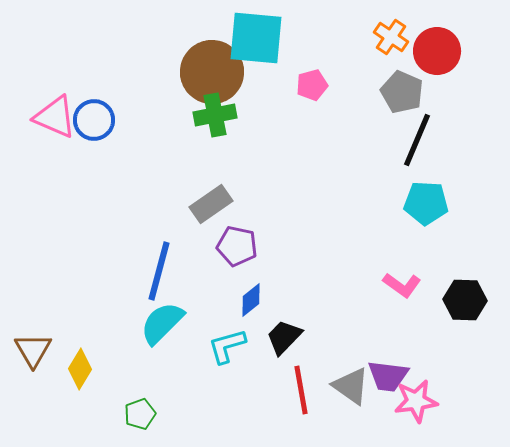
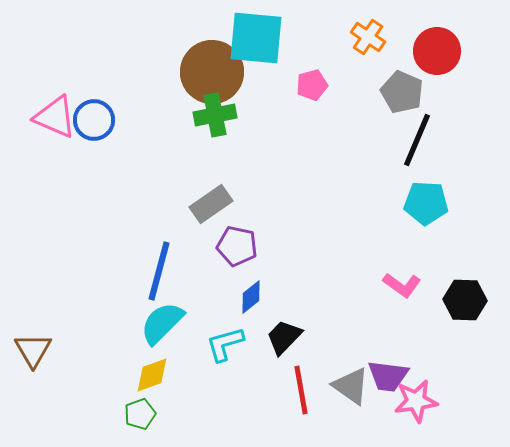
orange cross: moved 23 px left
blue diamond: moved 3 px up
cyan L-shape: moved 2 px left, 2 px up
yellow diamond: moved 72 px right, 6 px down; rotated 39 degrees clockwise
